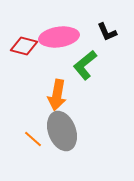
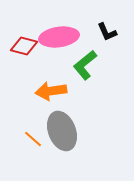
orange arrow: moved 6 px left, 4 px up; rotated 72 degrees clockwise
